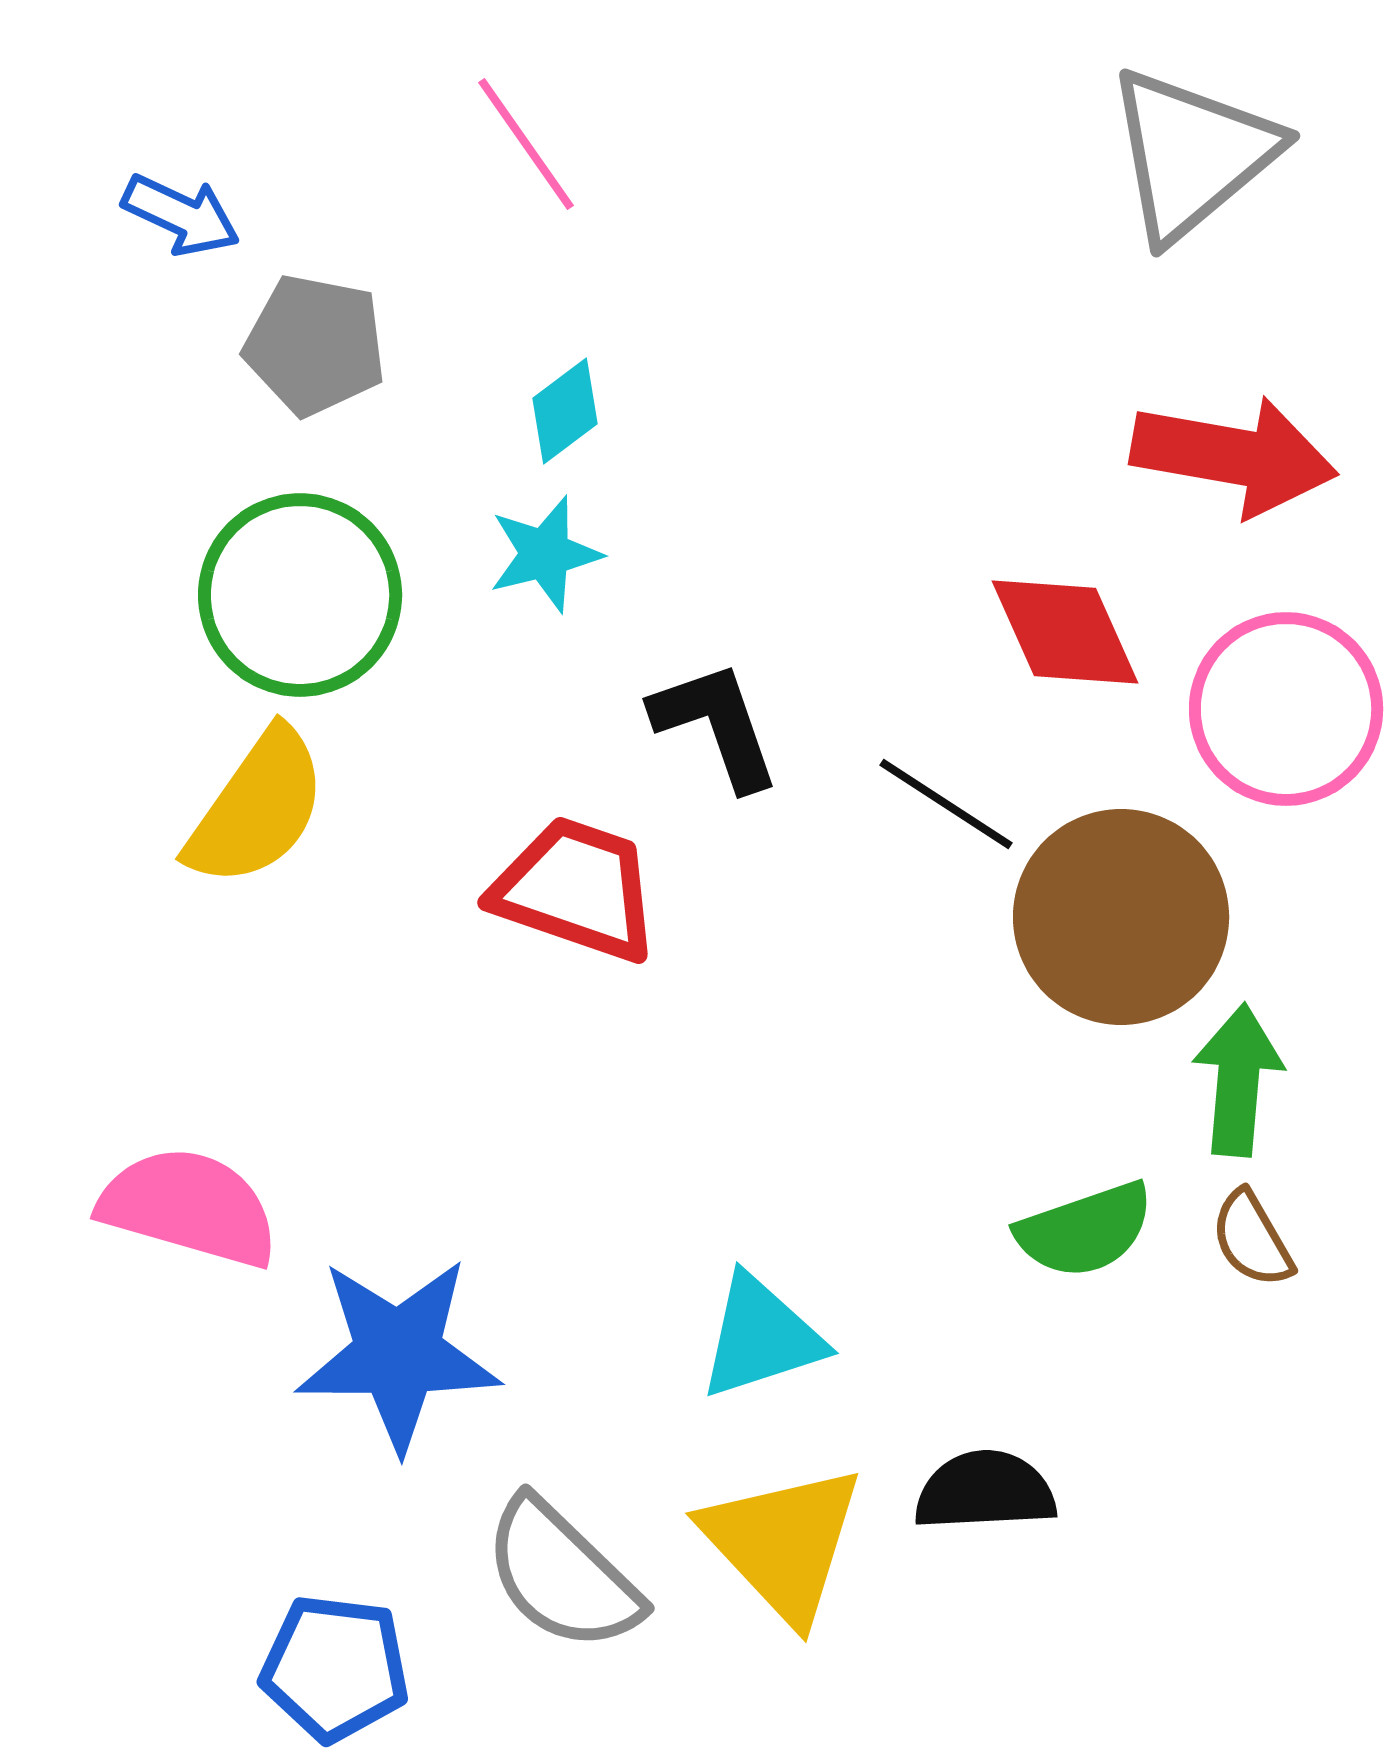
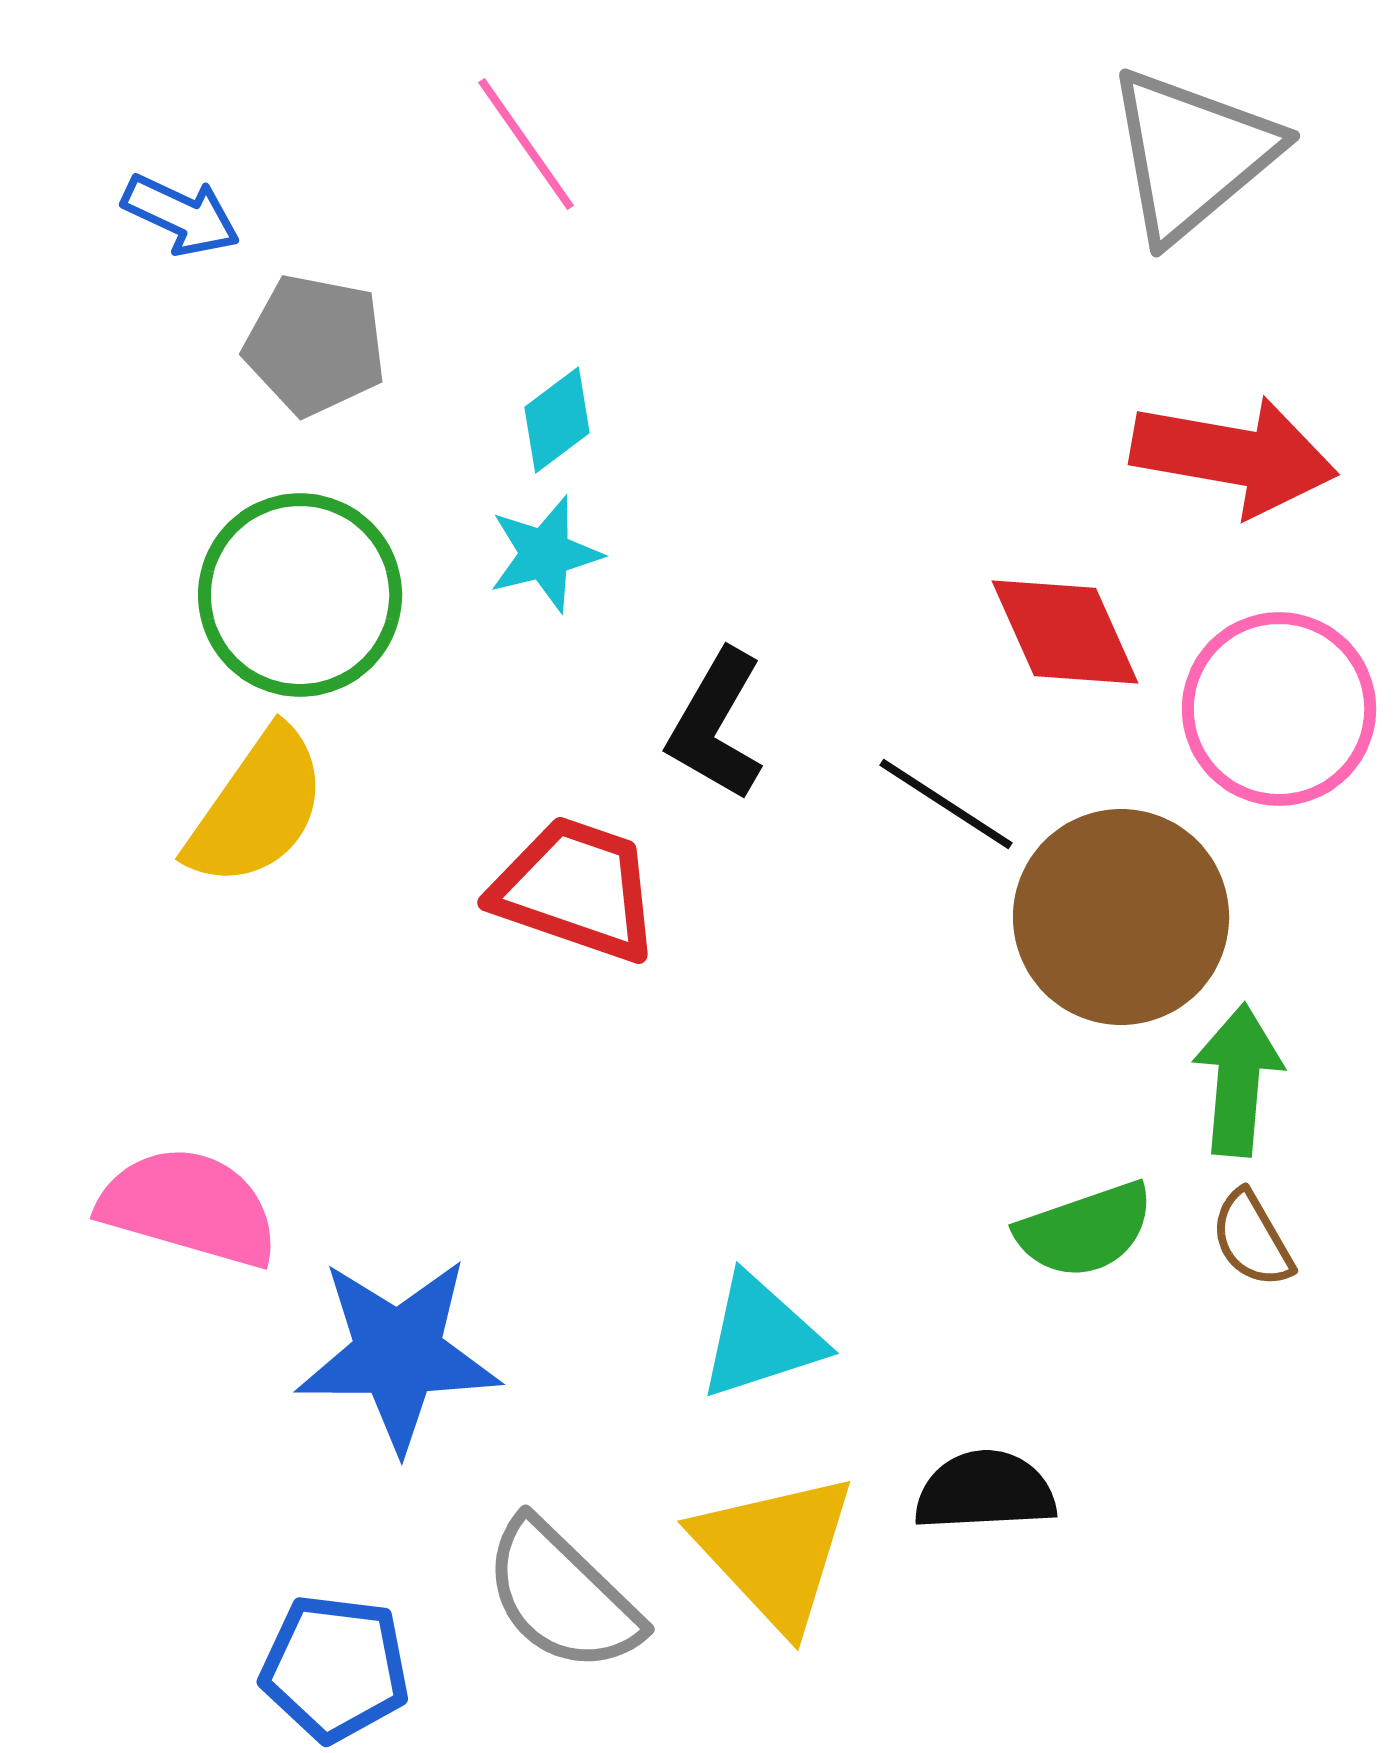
cyan diamond: moved 8 px left, 9 px down
pink circle: moved 7 px left
black L-shape: rotated 131 degrees counterclockwise
yellow triangle: moved 8 px left, 8 px down
gray semicircle: moved 21 px down
